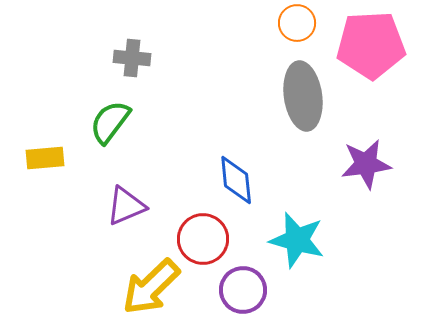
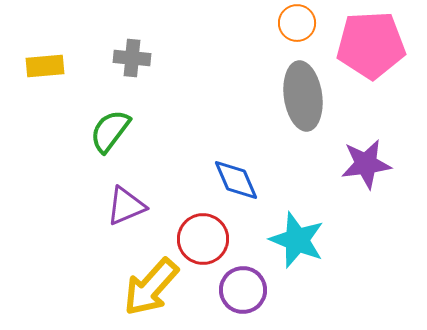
green semicircle: moved 9 px down
yellow rectangle: moved 92 px up
blue diamond: rotated 18 degrees counterclockwise
cyan star: rotated 6 degrees clockwise
yellow arrow: rotated 4 degrees counterclockwise
